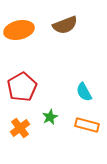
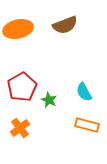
orange ellipse: moved 1 px left, 1 px up
green star: moved 1 px left, 17 px up; rotated 21 degrees counterclockwise
